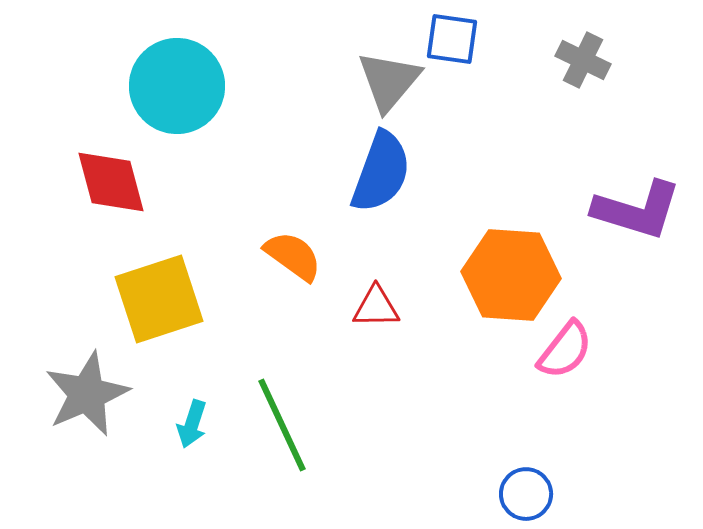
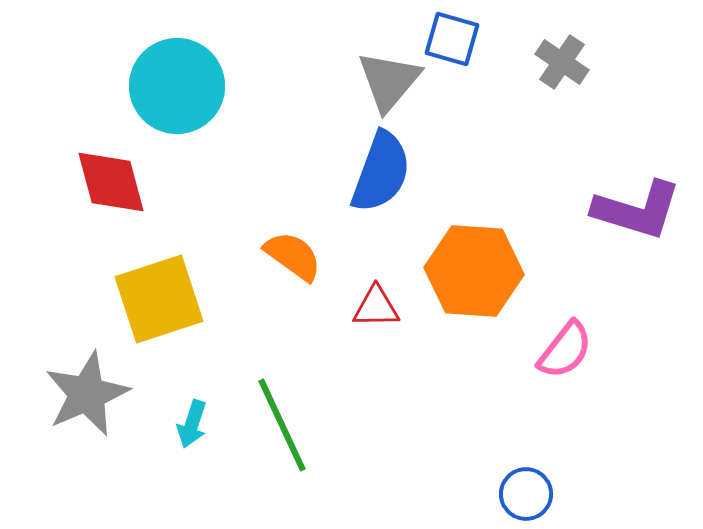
blue square: rotated 8 degrees clockwise
gray cross: moved 21 px left, 2 px down; rotated 8 degrees clockwise
orange hexagon: moved 37 px left, 4 px up
